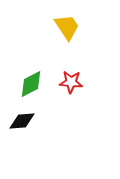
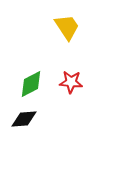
black diamond: moved 2 px right, 2 px up
